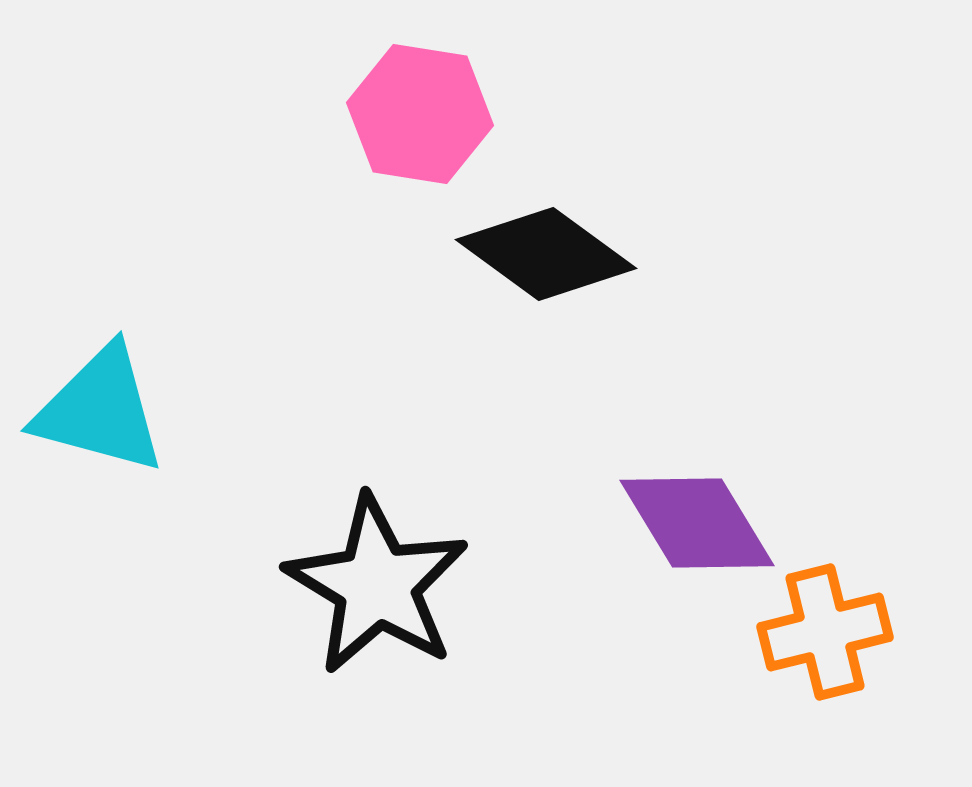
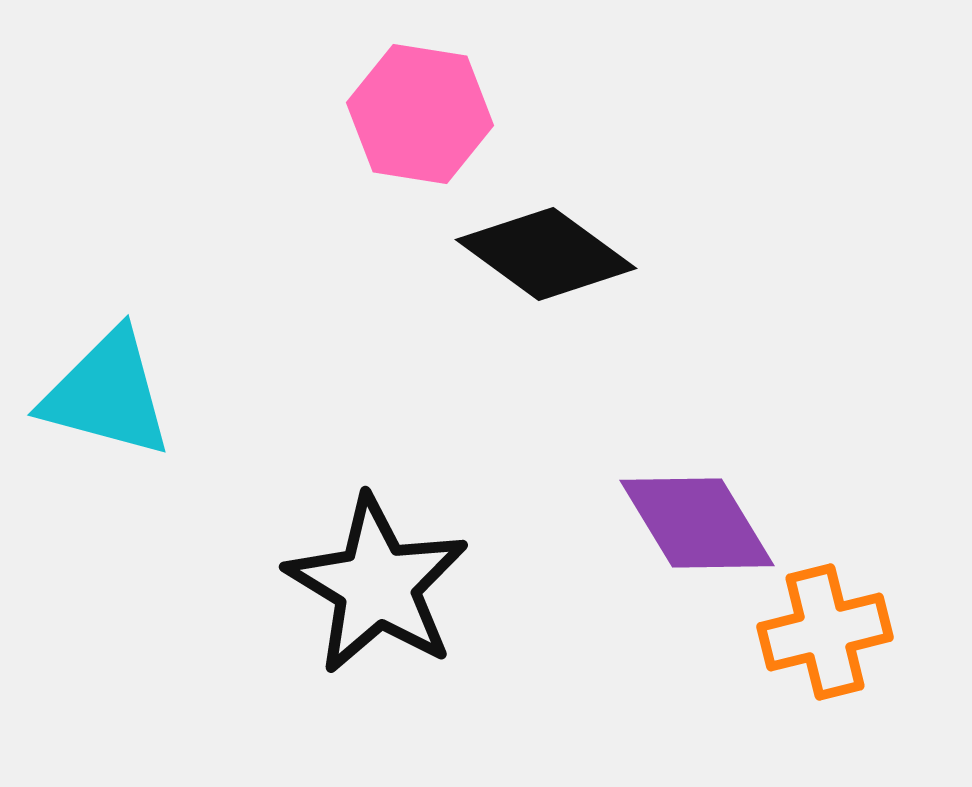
cyan triangle: moved 7 px right, 16 px up
